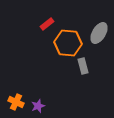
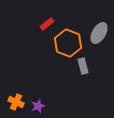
orange hexagon: rotated 16 degrees clockwise
